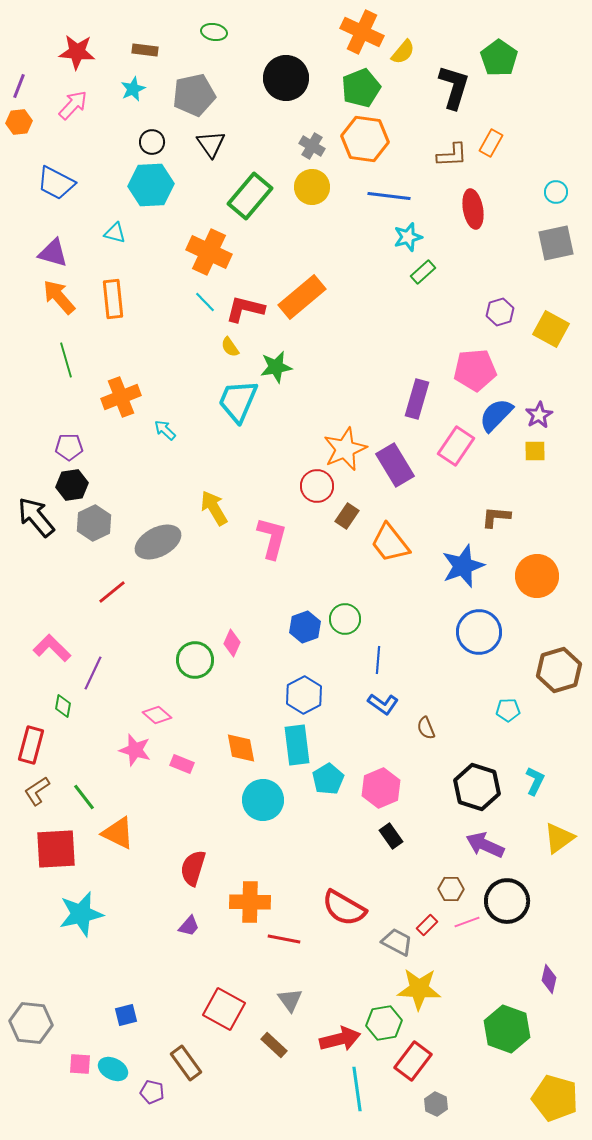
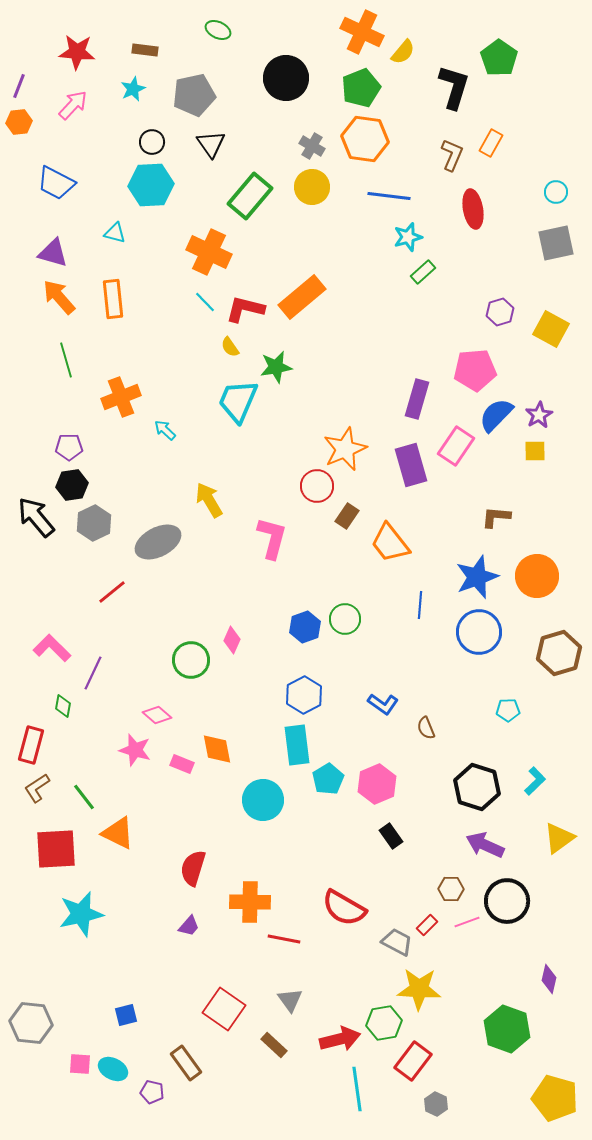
green ellipse at (214, 32): moved 4 px right, 2 px up; rotated 15 degrees clockwise
brown L-shape at (452, 155): rotated 64 degrees counterclockwise
purple rectangle at (395, 465): moved 16 px right; rotated 15 degrees clockwise
yellow arrow at (214, 508): moved 5 px left, 8 px up
blue star at (463, 566): moved 14 px right, 11 px down
pink diamond at (232, 643): moved 3 px up
green circle at (195, 660): moved 4 px left
blue line at (378, 660): moved 42 px right, 55 px up
brown hexagon at (559, 670): moved 17 px up
orange diamond at (241, 748): moved 24 px left, 1 px down
cyan L-shape at (535, 781): rotated 20 degrees clockwise
pink hexagon at (381, 788): moved 4 px left, 4 px up
brown L-shape at (37, 791): moved 3 px up
red square at (224, 1009): rotated 6 degrees clockwise
